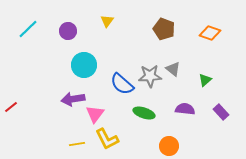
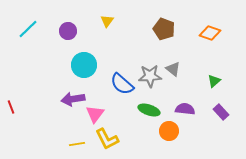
green triangle: moved 9 px right, 1 px down
red line: rotated 72 degrees counterclockwise
green ellipse: moved 5 px right, 3 px up
orange circle: moved 15 px up
